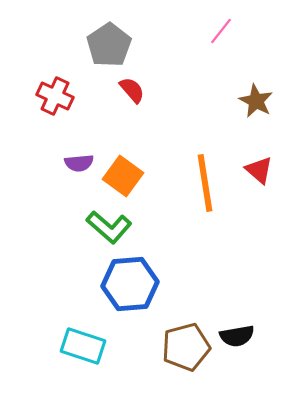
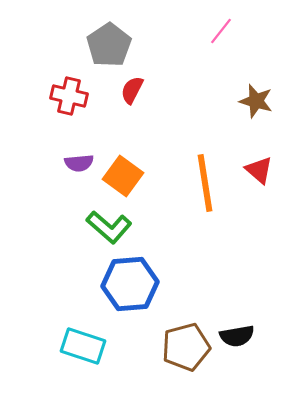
red semicircle: rotated 112 degrees counterclockwise
red cross: moved 14 px right; rotated 12 degrees counterclockwise
brown star: rotated 12 degrees counterclockwise
